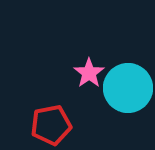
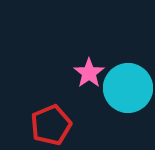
red pentagon: rotated 12 degrees counterclockwise
